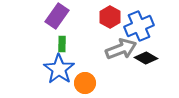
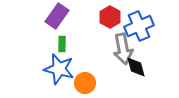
gray arrow: moved 2 px right; rotated 100 degrees clockwise
black diamond: moved 10 px left, 9 px down; rotated 45 degrees clockwise
blue star: rotated 20 degrees counterclockwise
